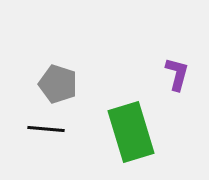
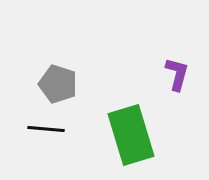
green rectangle: moved 3 px down
